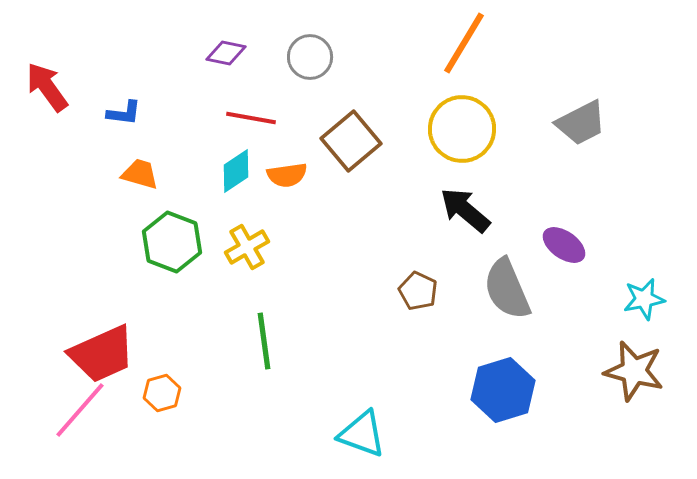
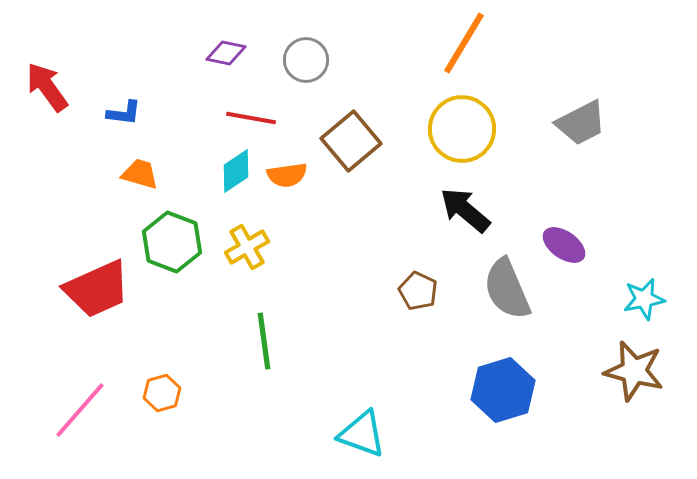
gray circle: moved 4 px left, 3 px down
red trapezoid: moved 5 px left, 65 px up
